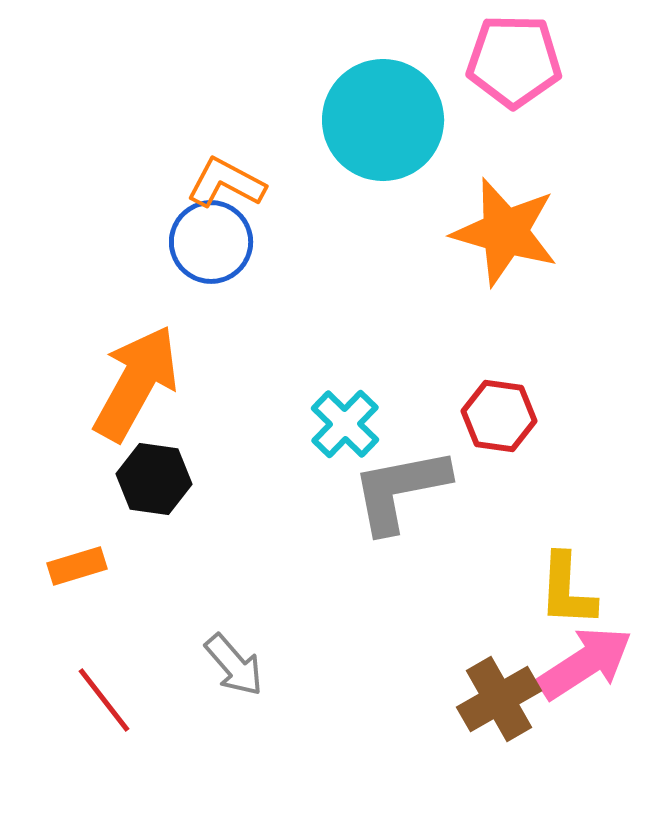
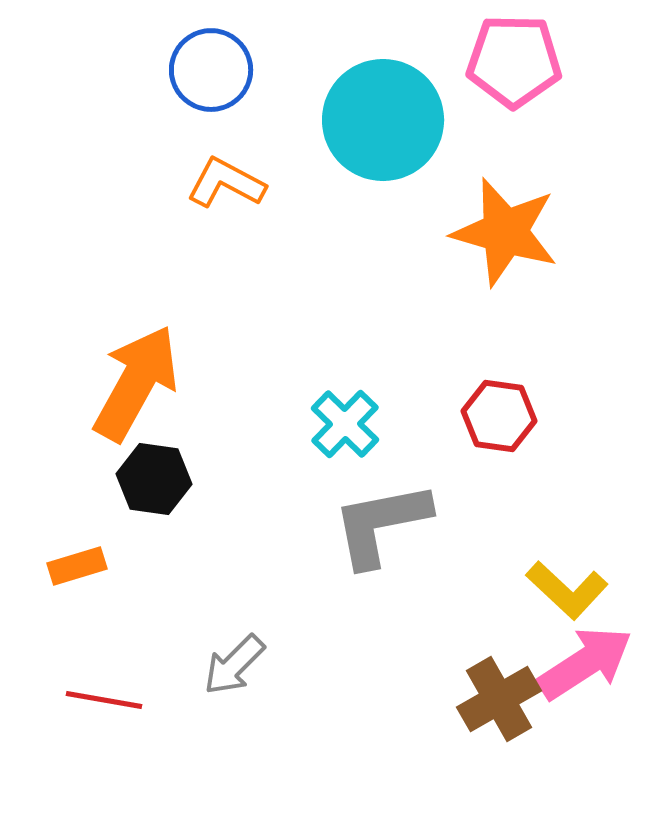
blue circle: moved 172 px up
gray L-shape: moved 19 px left, 34 px down
yellow L-shape: rotated 50 degrees counterclockwise
gray arrow: rotated 86 degrees clockwise
red line: rotated 42 degrees counterclockwise
